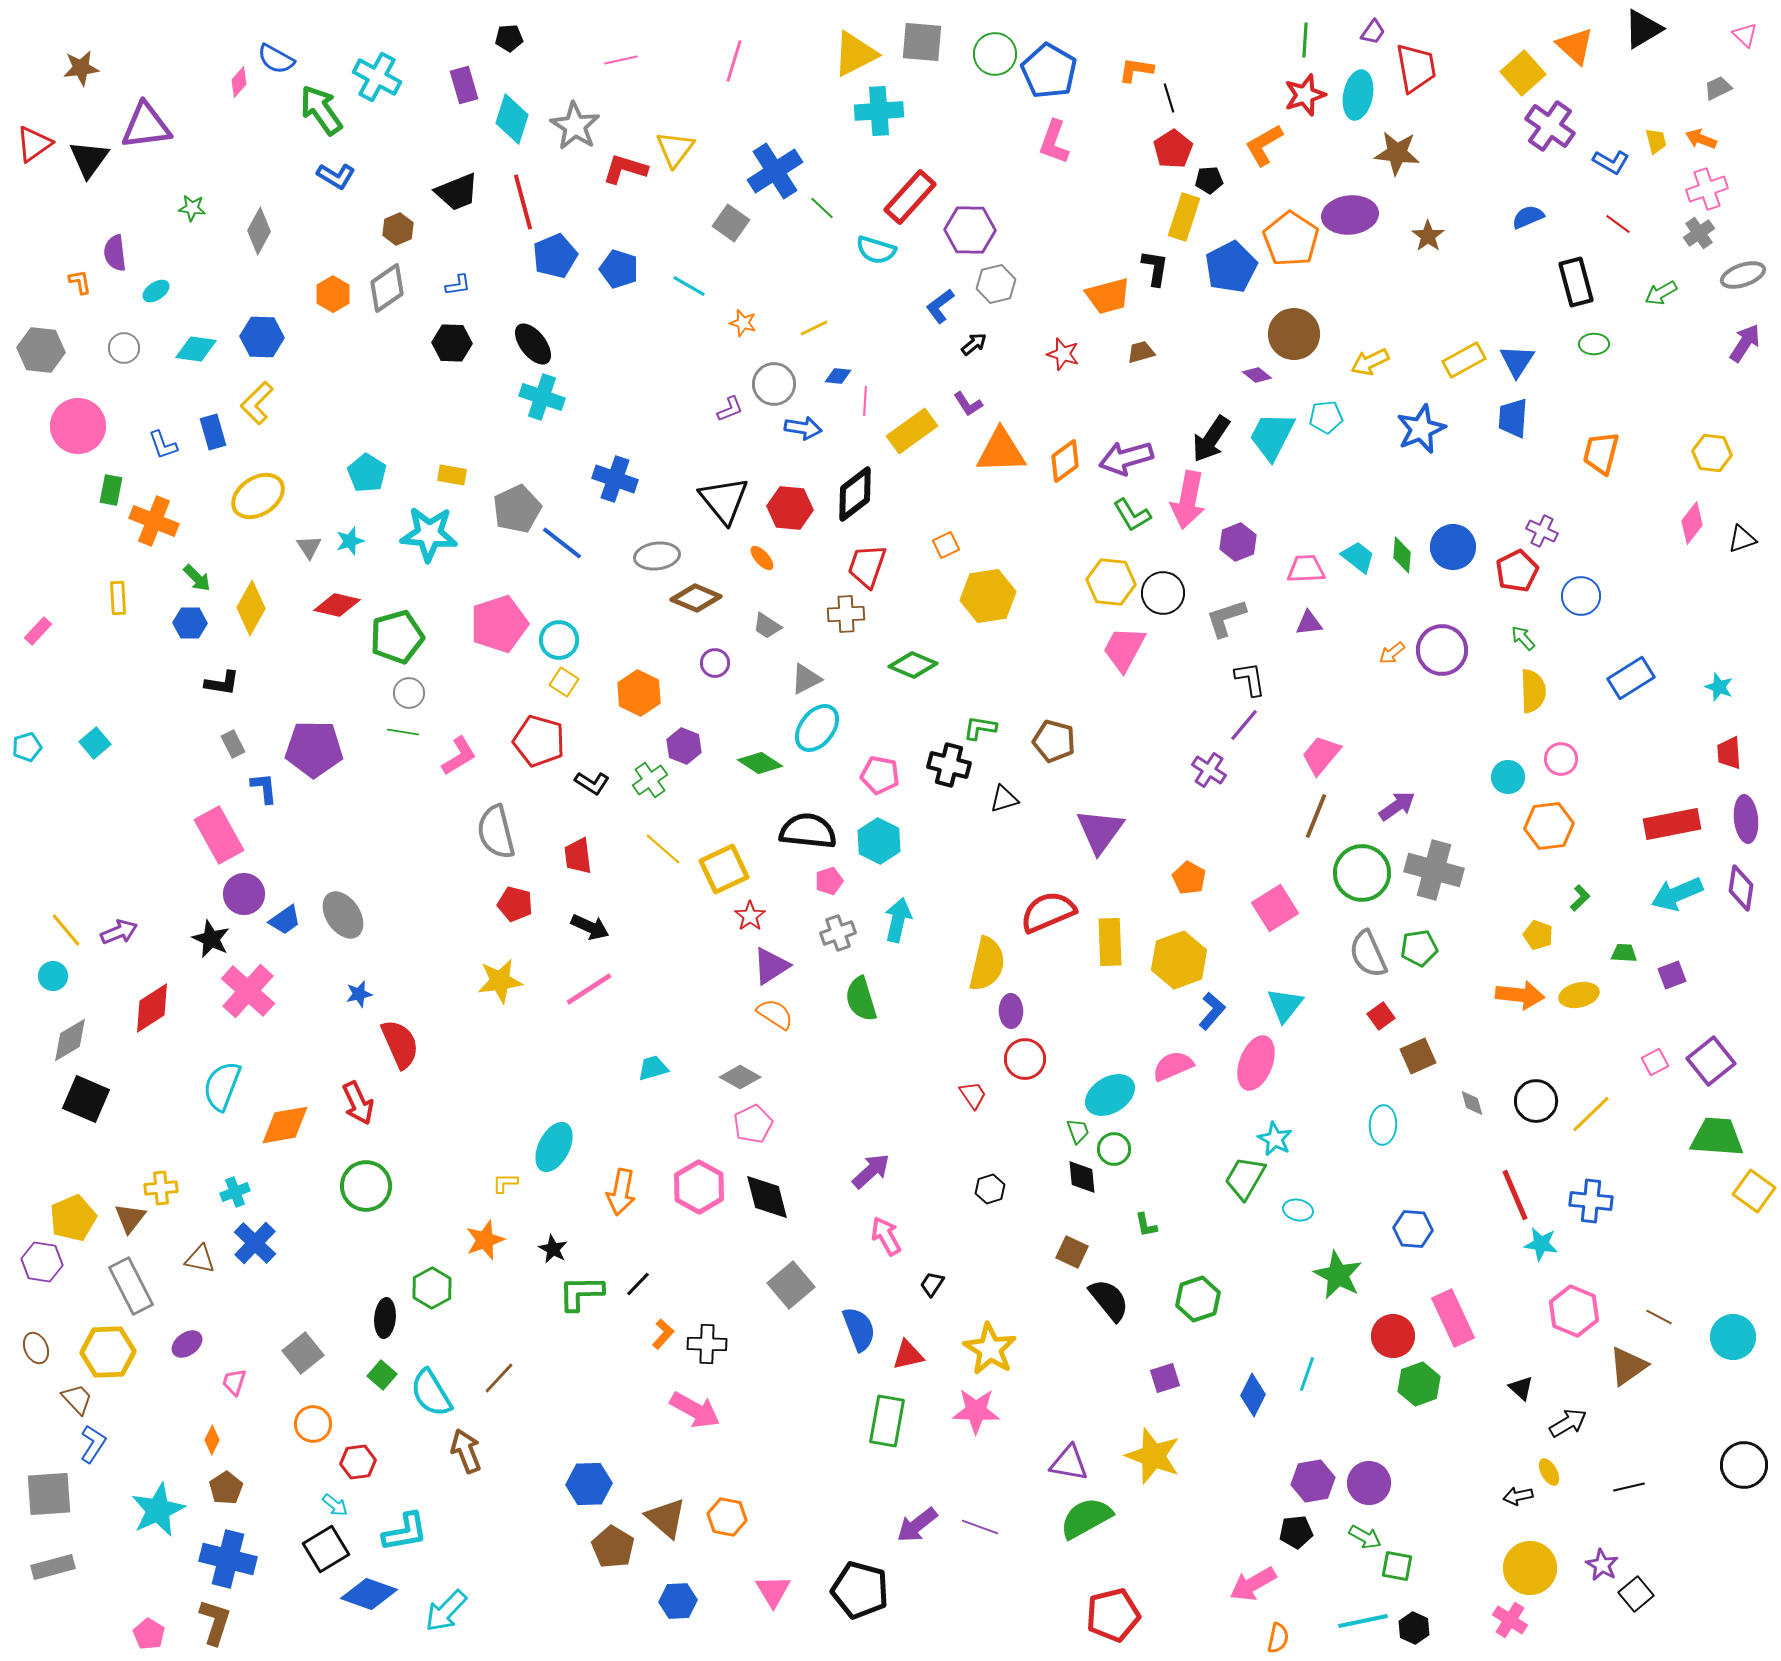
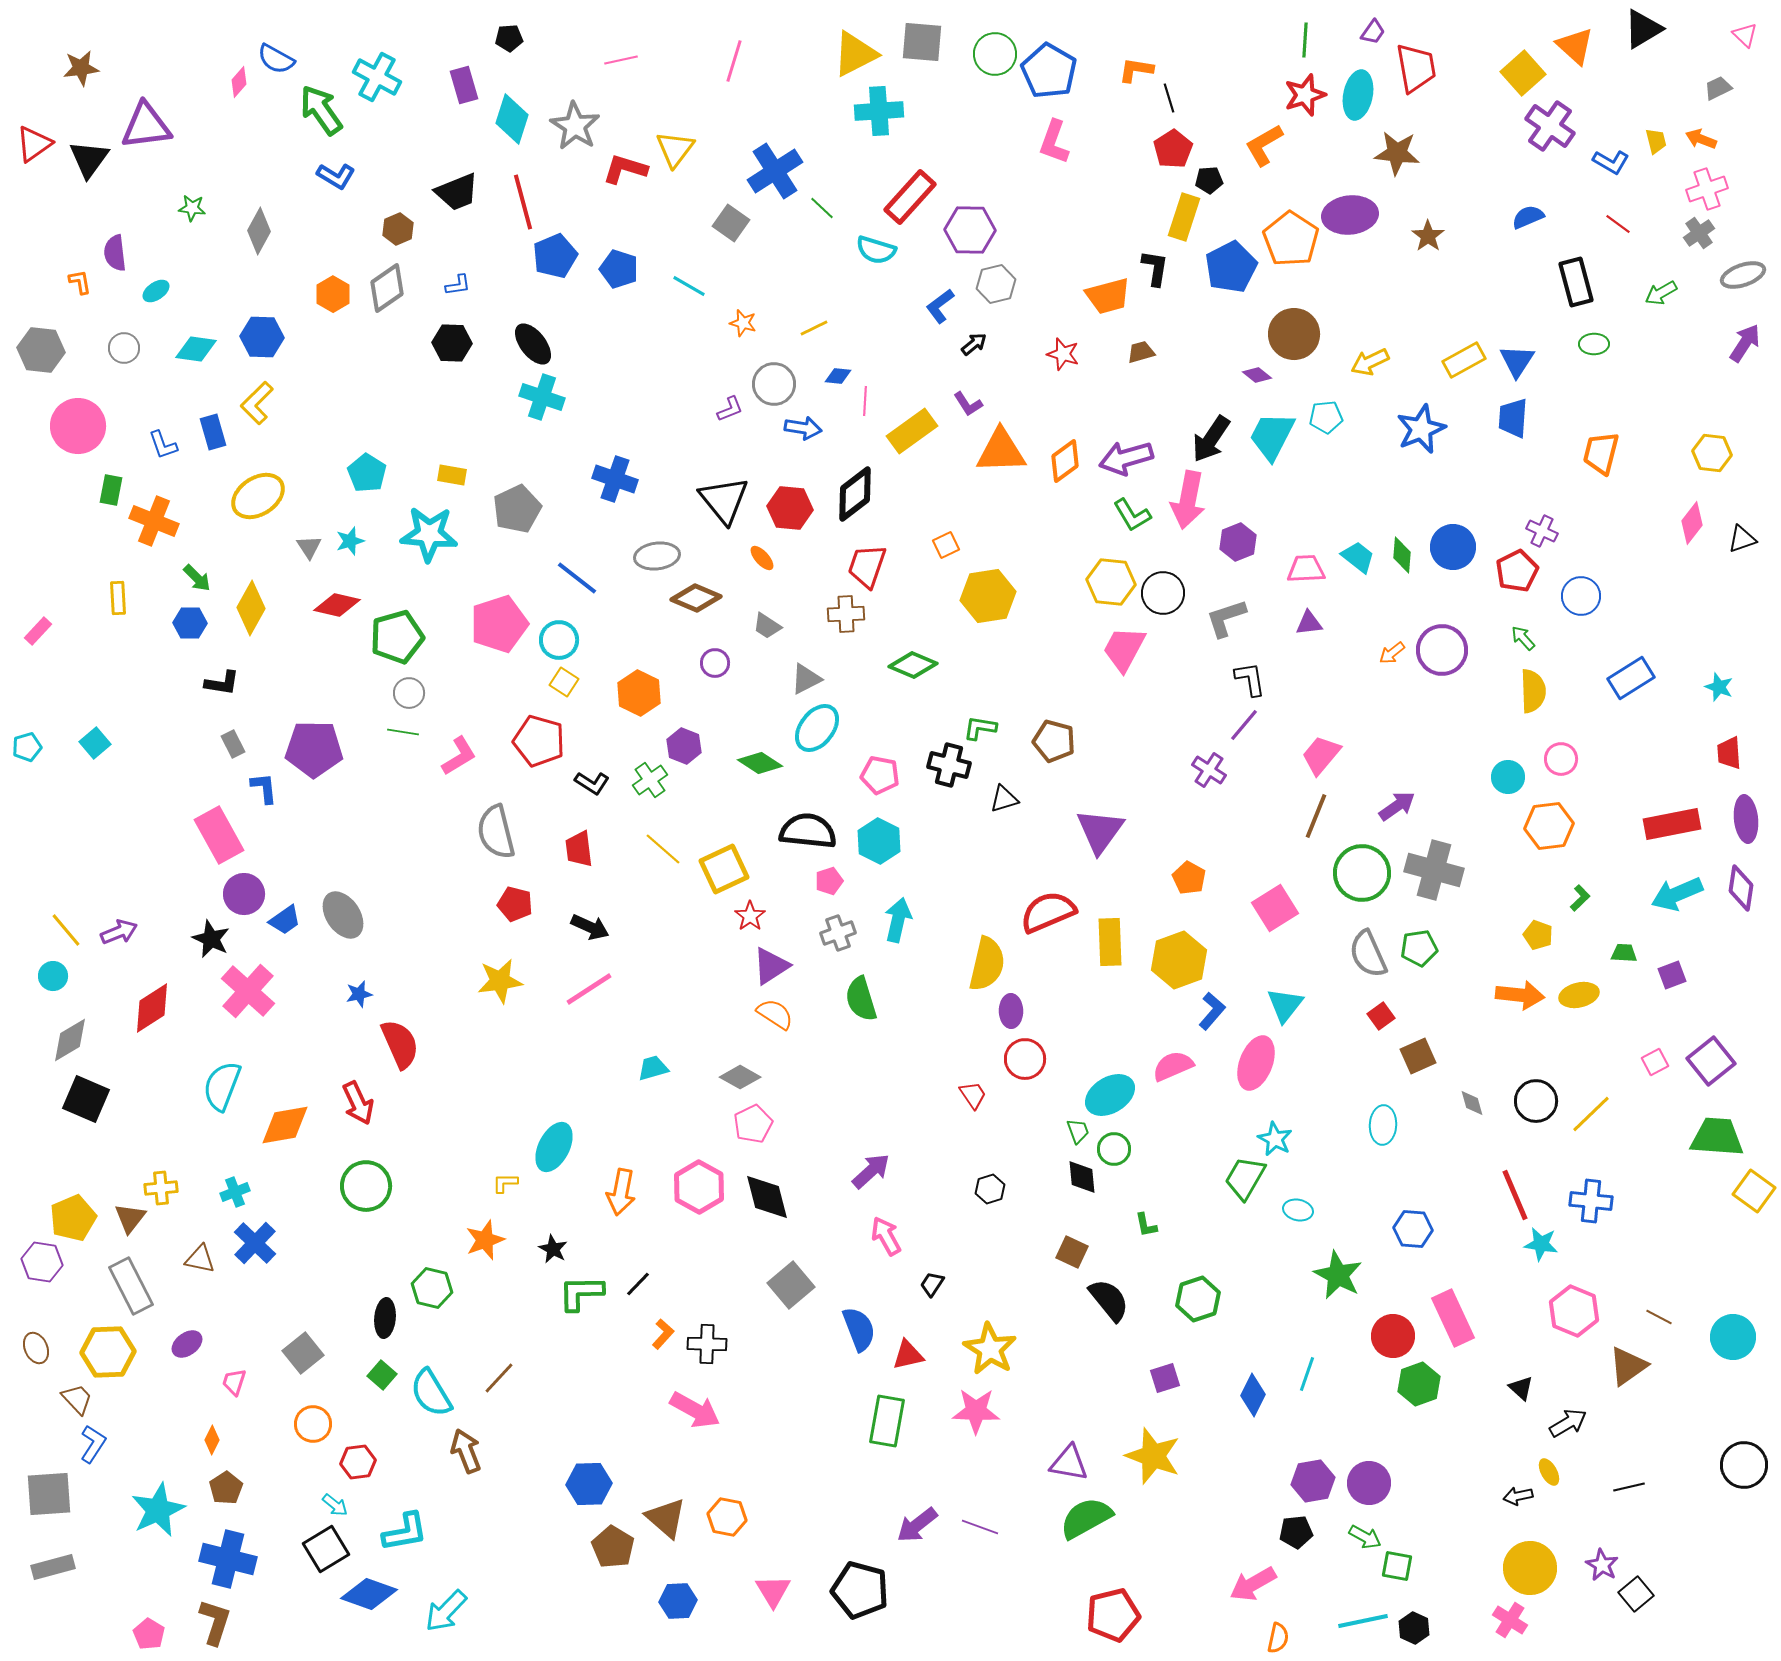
blue line at (562, 543): moved 15 px right, 35 px down
red trapezoid at (578, 856): moved 1 px right, 7 px up
green hexagon at (432, 1288): rotated 18 degrees counterclockwise
